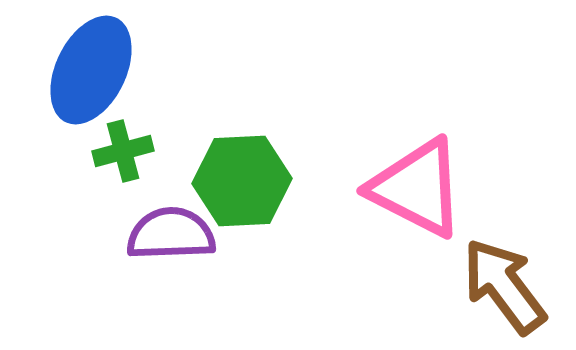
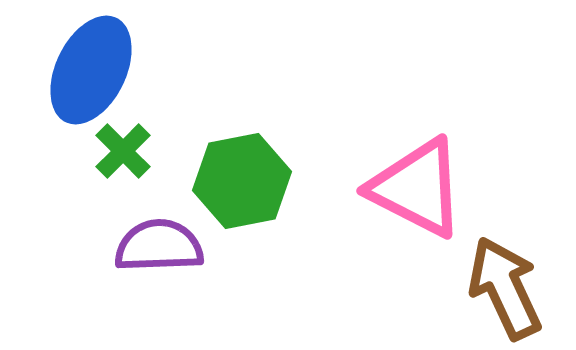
green cross: rotated 30 degrees counterclockwise
green hexagon: rotated 8 degrees counterclockwise
purple semicircle: moved 12 px left, 12 px down
brown arrow: moved 1 px right, 2 px down; rotated 12 degrees clockwise
